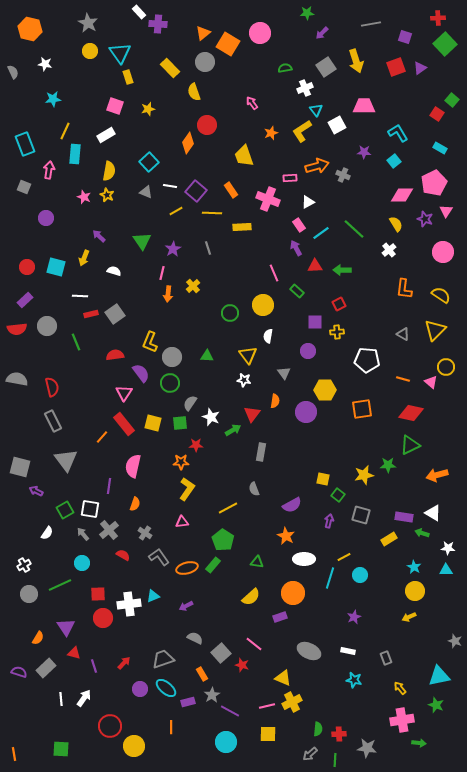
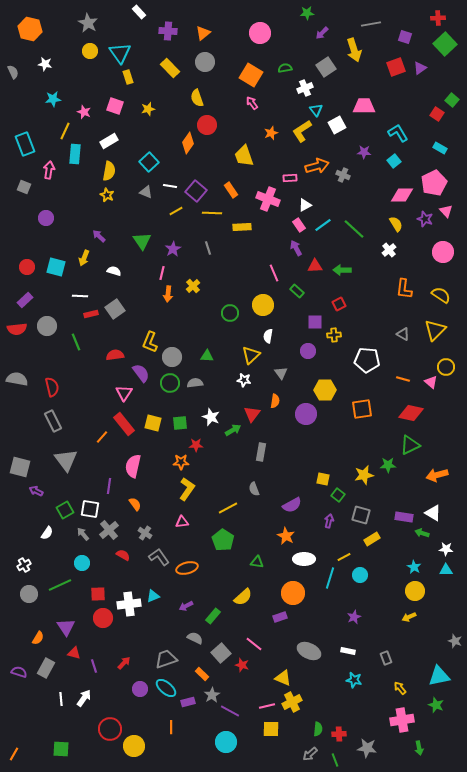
purple cross at (158, 24): moved 10 px right, 7 px down
orange square at (228, 44): moved 23 px right, 31 px down
yellow arrow at (356, 61): moved 2 px left, 11 px up
yellow semicircle at (194, 92): moved 3 px right, 6 px down
white rectangle at (106, 135): moved 3 px right, 6 px down
pink star at (84, 197): moved 85 px up
white triangle at (308, 202): moved 3 px left, 3 px down
pink triangle at (446, 211): rotated 16 degrees counterclockwise
cyan line at (321, 233): moved 2 px right, 8 px up
gray square at (115, 314): moved 5 px up
yellow cross at (337, 332): moved 3 px left, 3 px down
yellow triangle at (248, 355): moved 3 px right; rotated 24 degrees clockwise
gray triangle at (284, 373): moved 3 px left
gray semicircle at (190, 403): moved 5 px right, 20 px up; rotated 49 degrees clockwise
purple circle at (306, 412): moved 2 px down
orange semicircle at (135, 504): rotated 56 degrees counterclockwise
yellow rectangle at (389, 539): moved 17 px left
white star at (448, 548): moved 2 px left, 1 px down
green rectangle at (213, 565): moved 51 px down
yellow semicircle at (251, 597): moved 8 px left
gray trapezoid at (163, 659): moved 3 px right
gray rectangle at (46, 668): rotated 18 degrees counterclockwise
orange rectangle at (202, 674): rotated 16 degrees counterclockwise
red circle at (110, 726): moved 3 px down
yellow square at (268, 734): moved 3 px right, 5 px up
green arrow at (419, 743): moved 5 px down; rotated 72 degrees clockwise
orange line at (14, 754): rotated 40 degrees clockwise
green line at (335, 760): rotated 24 degrees counterclockwise
